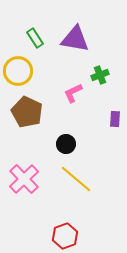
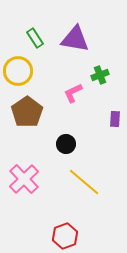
brown pentagon: rotated 12 degrees clockwise
yellow line: moved 8 px right, 3 px down
